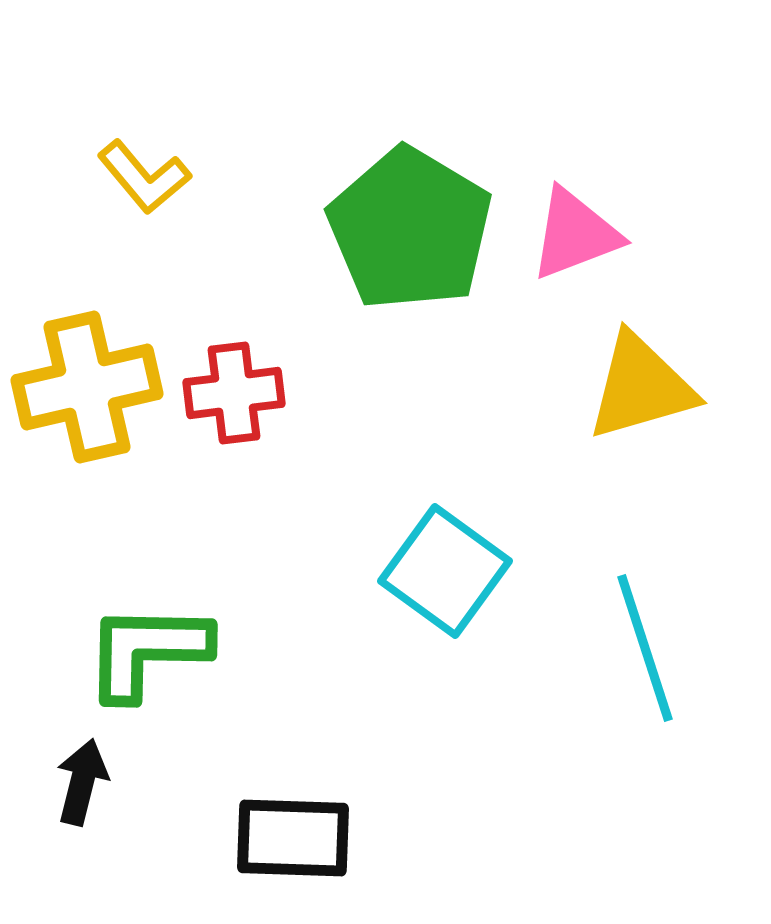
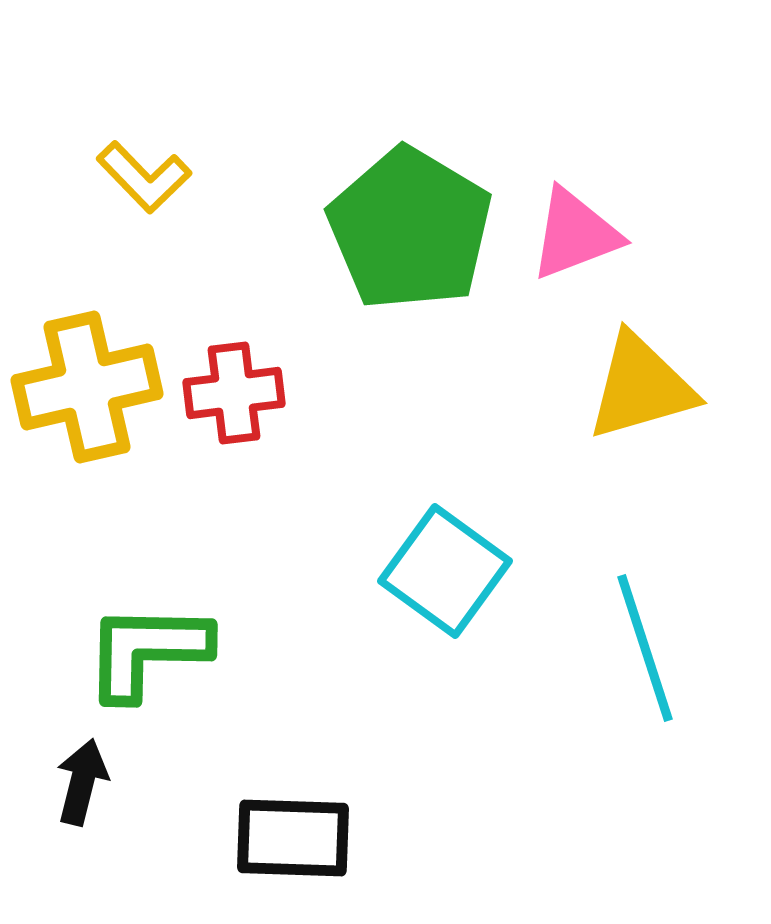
yellow L-shape: rotated 4 degrees counterclockwise
